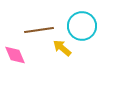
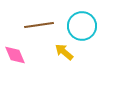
brown line: moved 5 px up
yellow arrow: moved 2 px right, 4 px down
